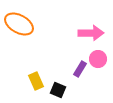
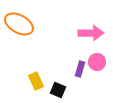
pink circle: moved 1 px left, 3 px down
purple rectangle: rotated 14 degrees counterclockwise
